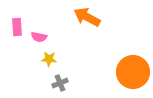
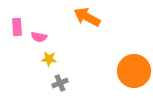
orange circle: moved 1 px right, 1 px up
